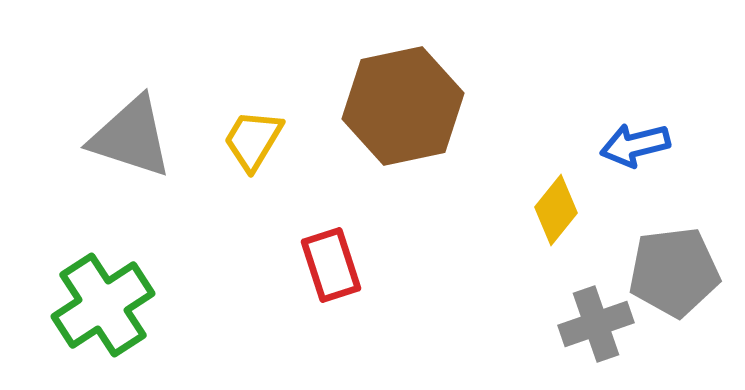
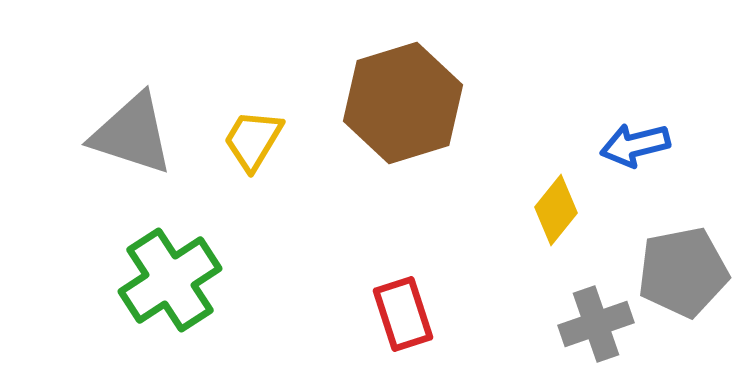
brown hexagon: moved 3 px up; rotated 5 degrees counterclockwise
gray triangle: moved 1 px right, 3 px up
red rectangle: moved 72 px right, 49 px down
gray pentagon: moved 9 px right; rotated 4 degrees counterclockwise
green cross: moved 67 px right, 25 px up
